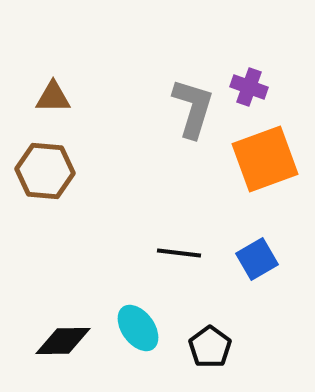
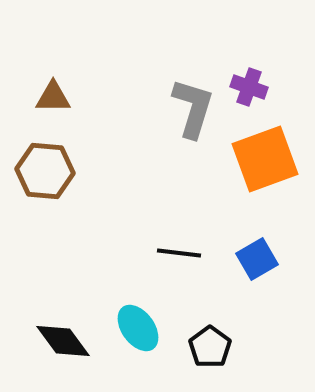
black diamond: rotated 54 degrees clockwise
